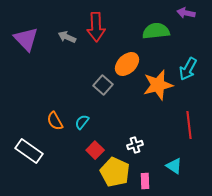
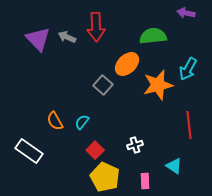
green semicircle: moved 3 px left, 5 px down
purple triangle: moved 12 px right
yellow pentagon: moved 10 px left, 5 px down
